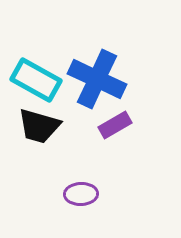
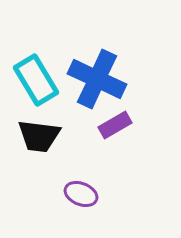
cyan rectangle: rotated 30 degrees clockwise
black trapezoid: moved 10 px down; rotated 9 degrees counterclockwise
purple ellipse: rotated 24 degrees clockwise
